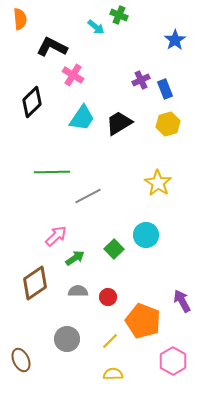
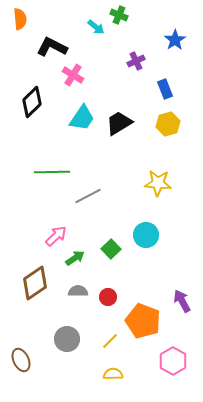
purple cross: moved 5 px left, 19 px up
yellow star: rotated 28 degrees counterclockwise
green square: moved 3 px left
